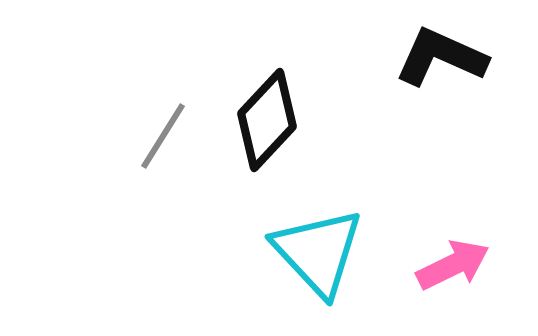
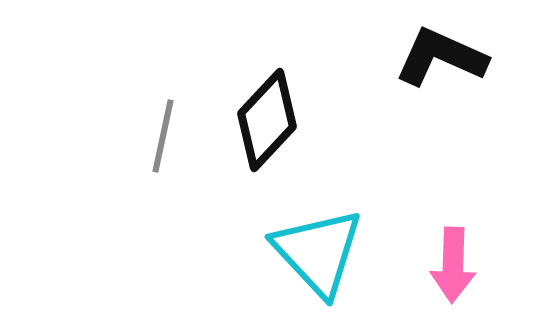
gray line: rotated 20 degrees counterclockwise
pink arrow: rotated 118 degrees clockwise
